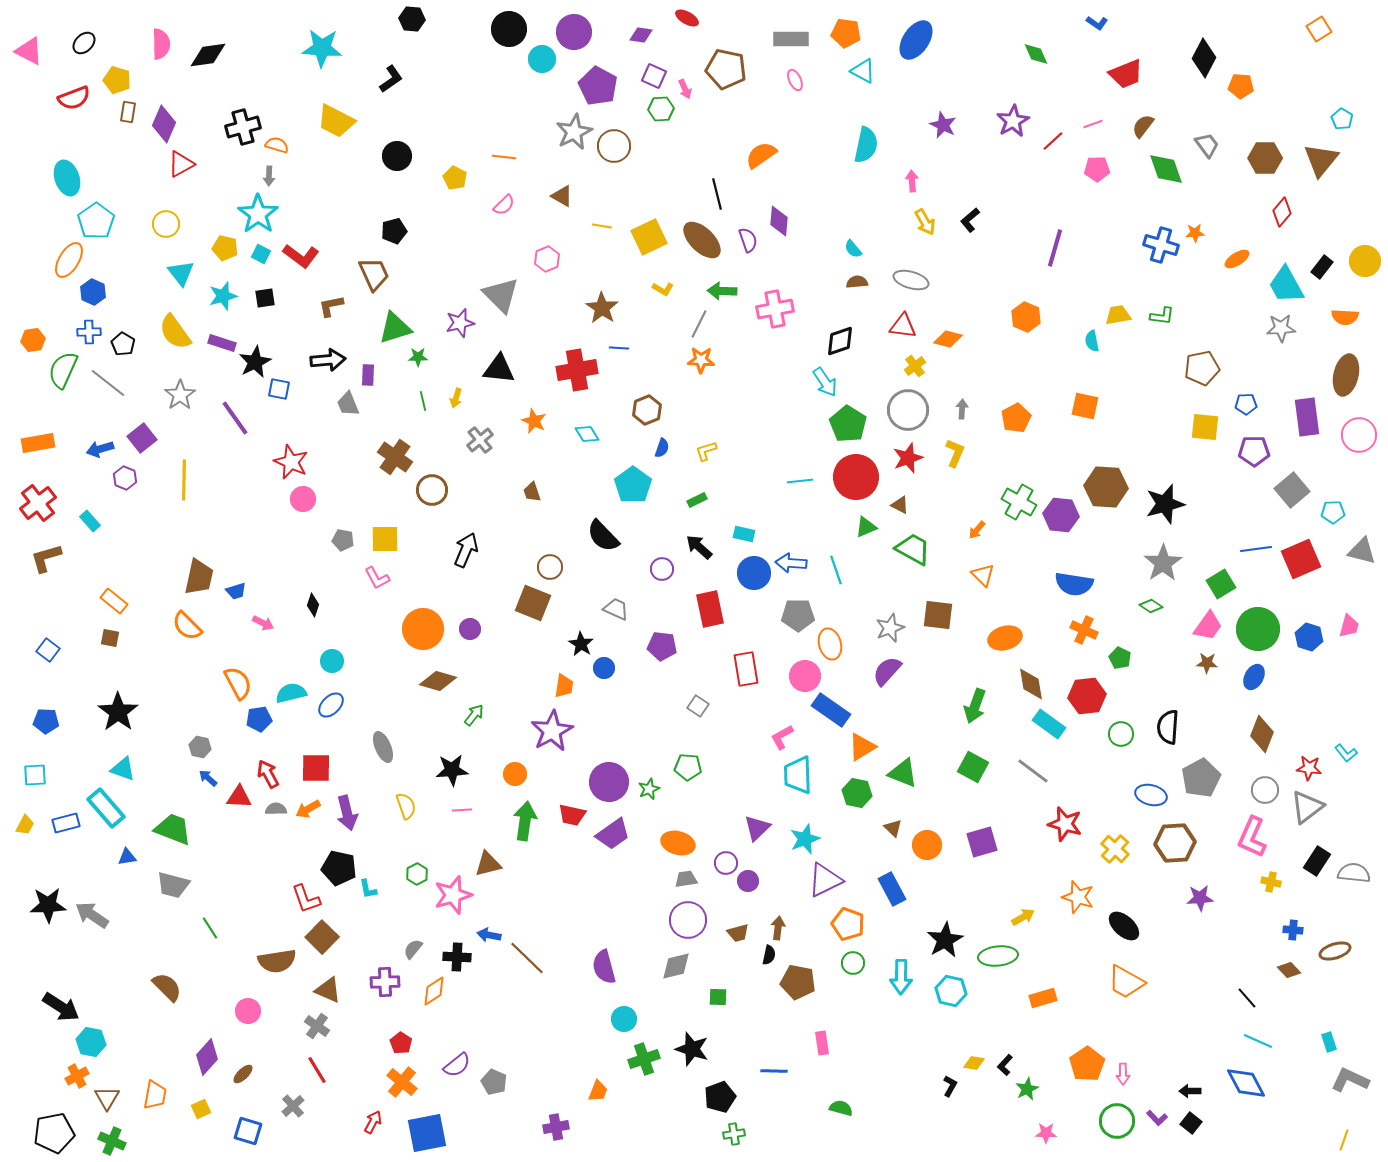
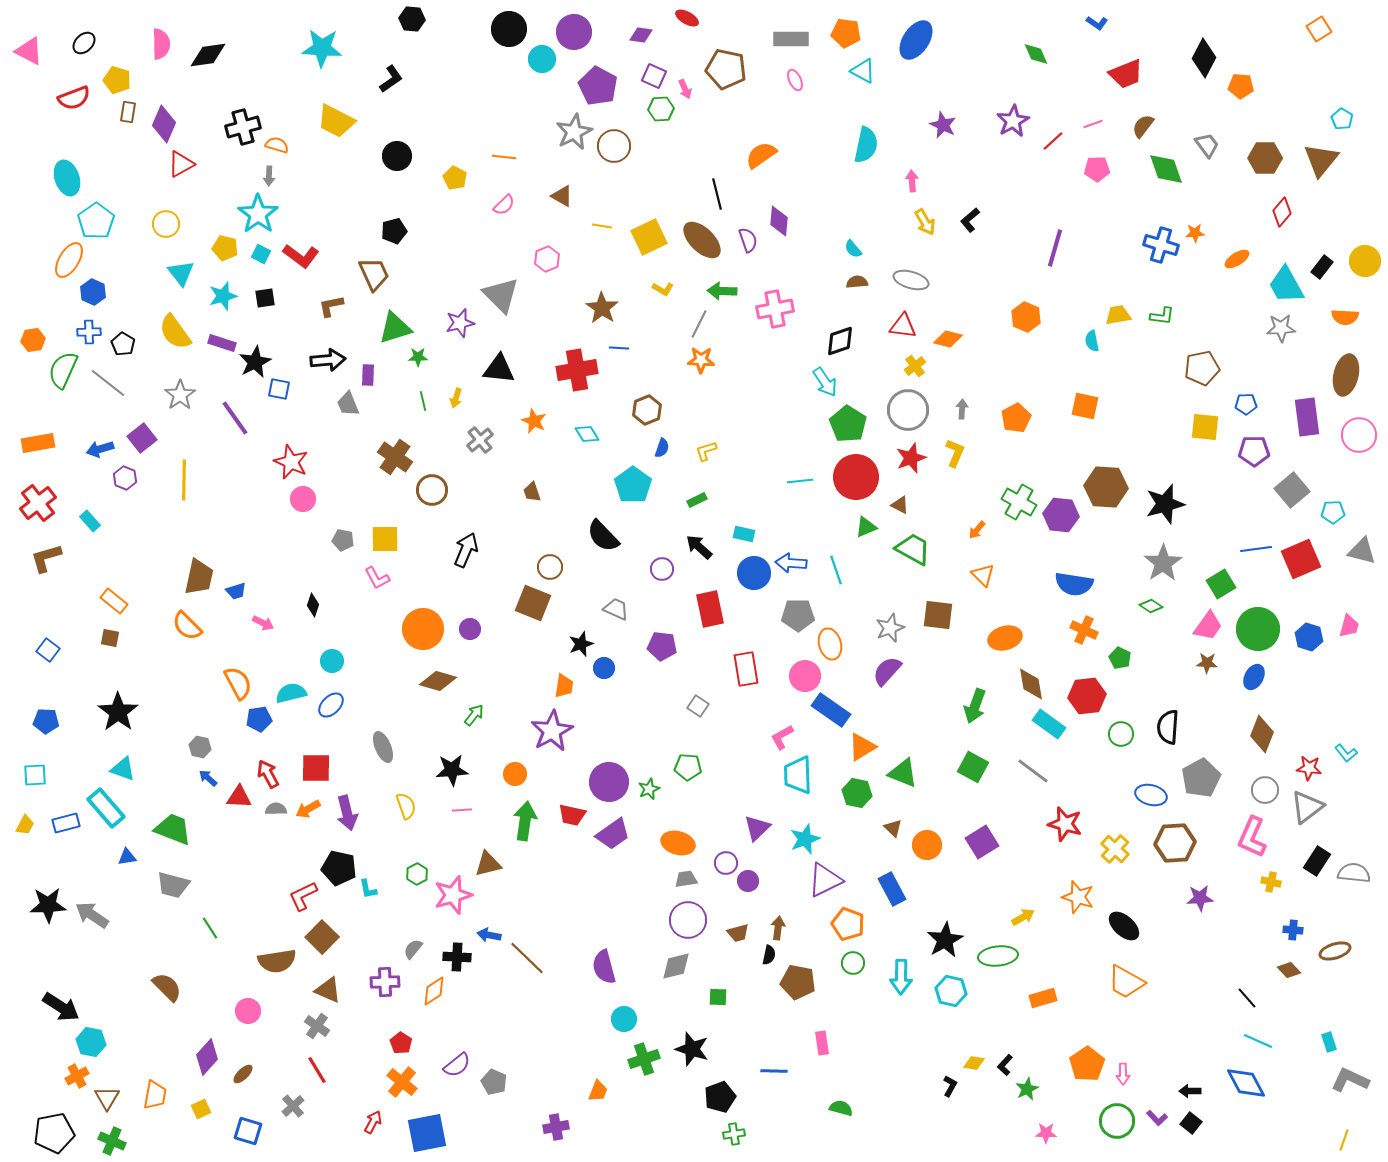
red star at (908, 458): moved 3 px right
black star at (581, 644): rotated 20 degrees clockwise
purple square at (982, 842): rotated 16 degrees counterclockwise
red L-shape at (306, 899): moved 3 px left, 3 px up; rotated 84 degrees clockwise
